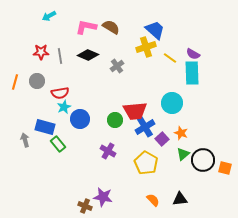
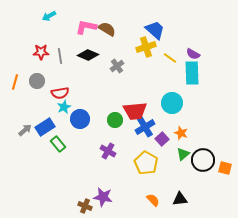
brown semicircle: moved 4 px left, 2 px down
blue rectangle: rotated 48 degrees counterclockwise
gray arrow: moved 10 px up; rotated 64 degrees clockwise
